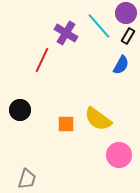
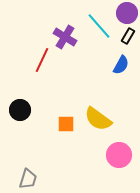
purple circle: moved 1 px right
purple cross: moved 1 px left, 4 px down
gray trapezoid: moved 1 px right
